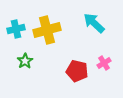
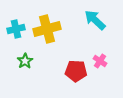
cyan arrow: moved 1 px right, 3 px up
yellow cross: moved 1 px up
pink cross: moved 4 px left, 2 px up; rotated 24 degrees counterclockwise
red pentagon: moved 1 px left; rotated 10 degrees counterclockwise
